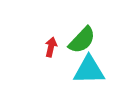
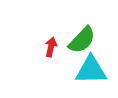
cyan triangle: moved 2 px right
